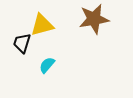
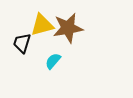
brown star: moved 26 px left, 9 px down
cyan semicircle: moved 6 px right, 4 px up
